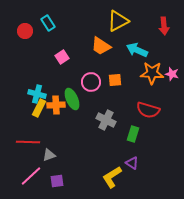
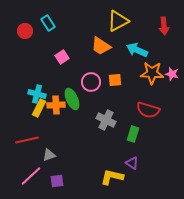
red line: moved 1 px left, 2 px up; rotated 15 degrees counterclockwise
yellow L-shape: rotated 45 degrees clockwise
